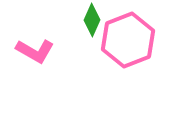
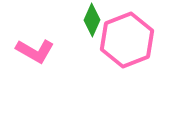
pink hexagon: moved 1 px left
